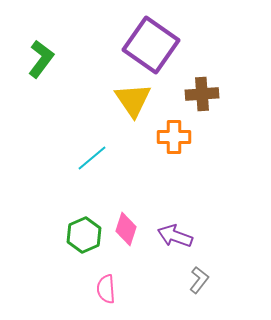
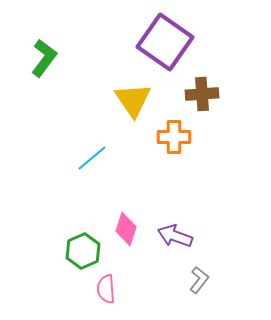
purple square: moved 14 px right, 3 px up
green L-shape: moved 3 px right, 1 px up
green hexagon: moved 1 px left, 16 px down
